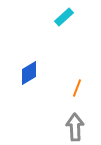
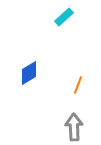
orange line: moved 1 px right, 3 px up
gray arrow: moved 1 px left
